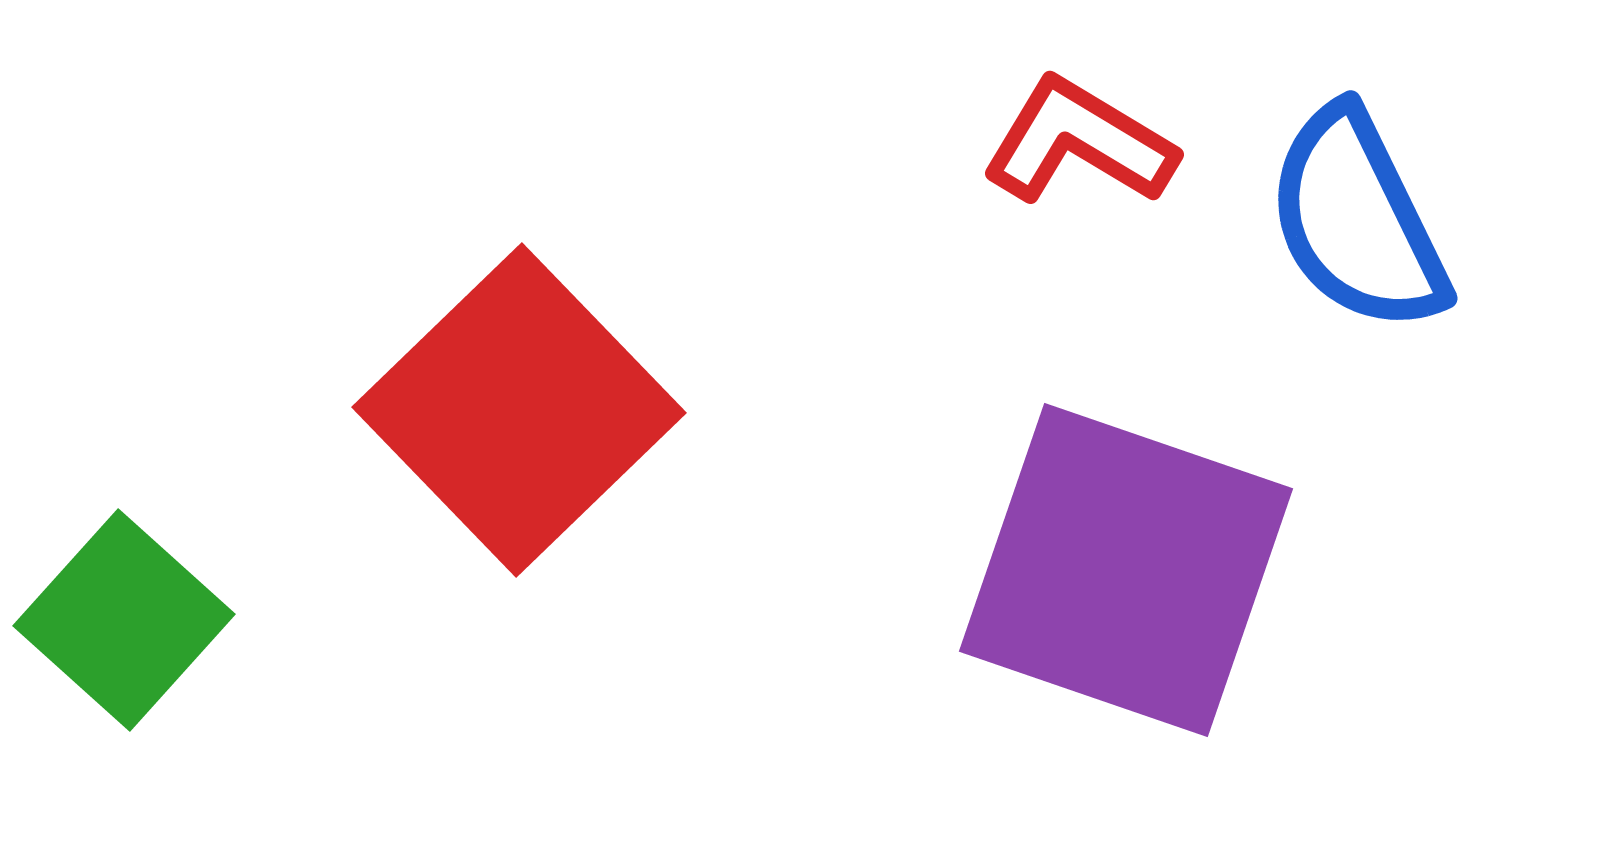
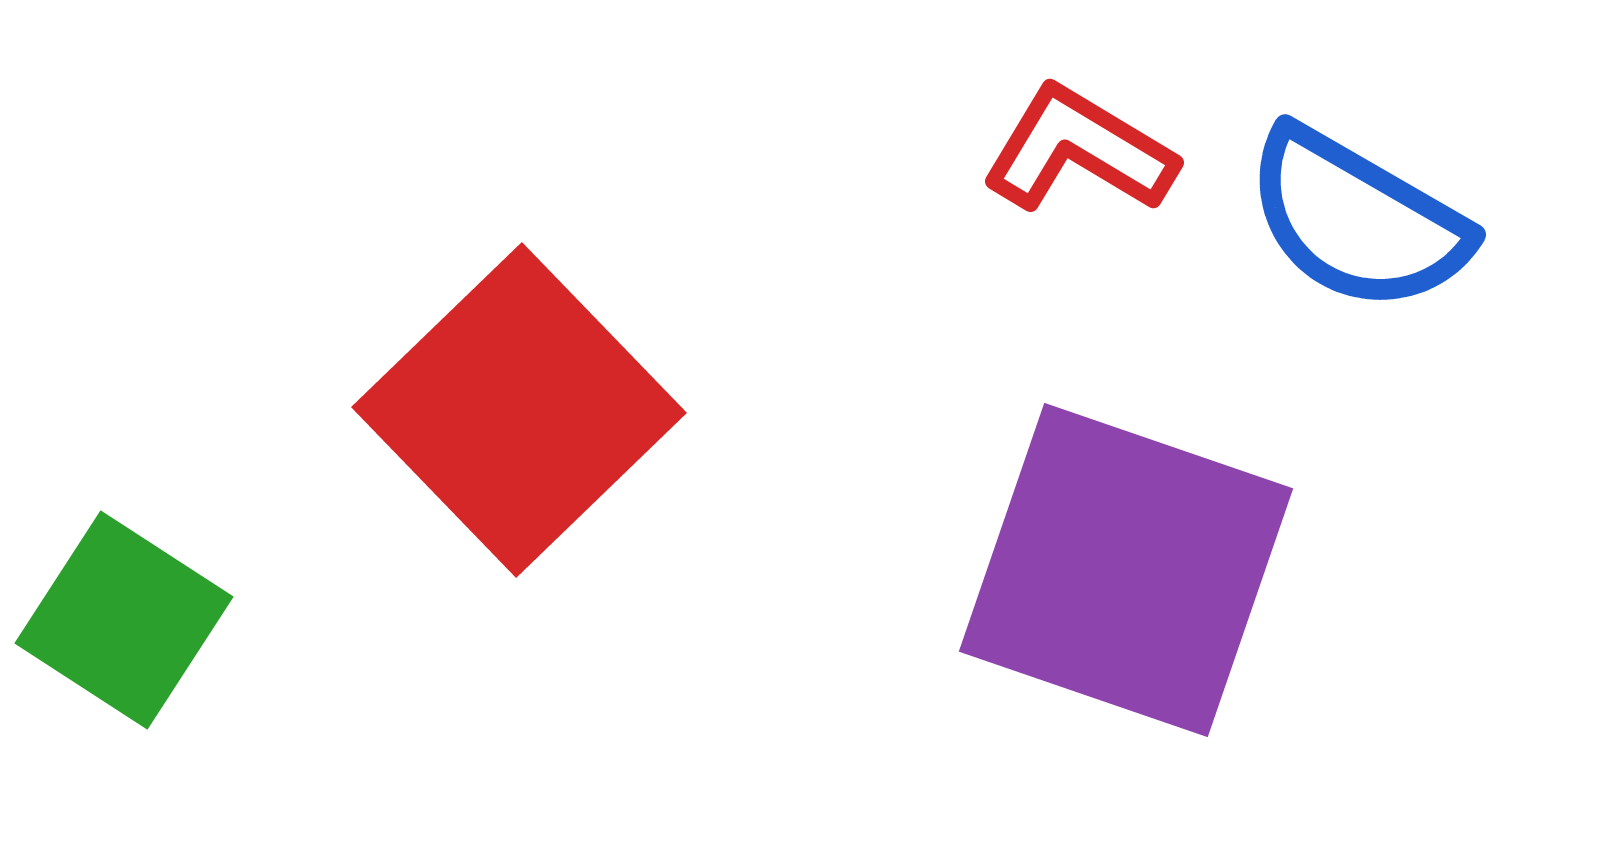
red L-shape: moved 8 px down
blue semicircle: rotated 34 degrees counterclockwise
green square: rotated 9 degrees counterclockwise
